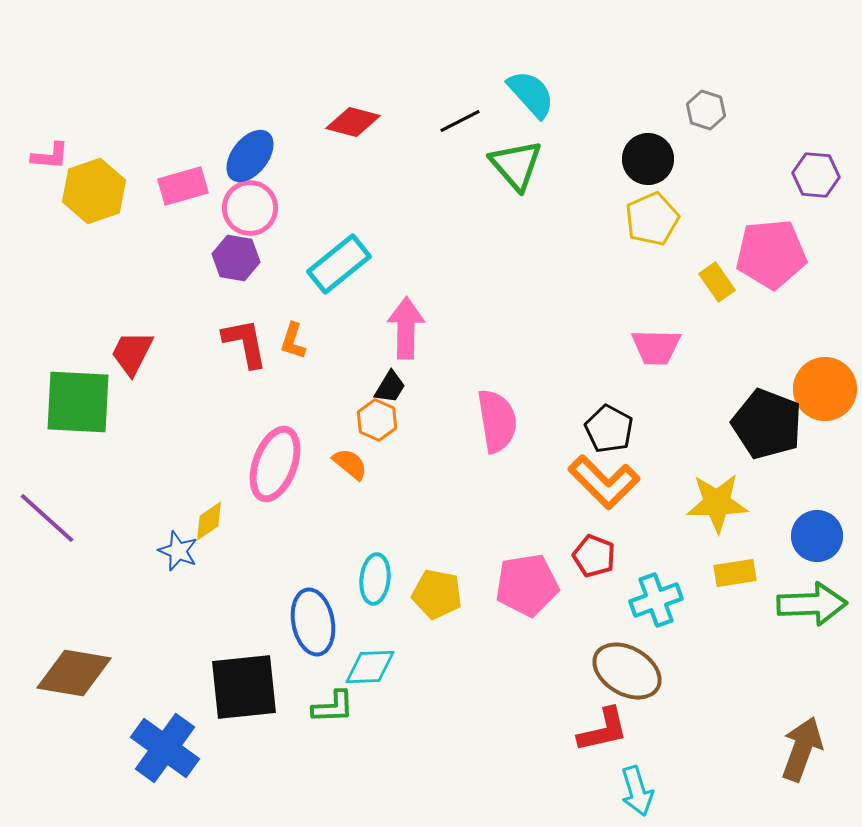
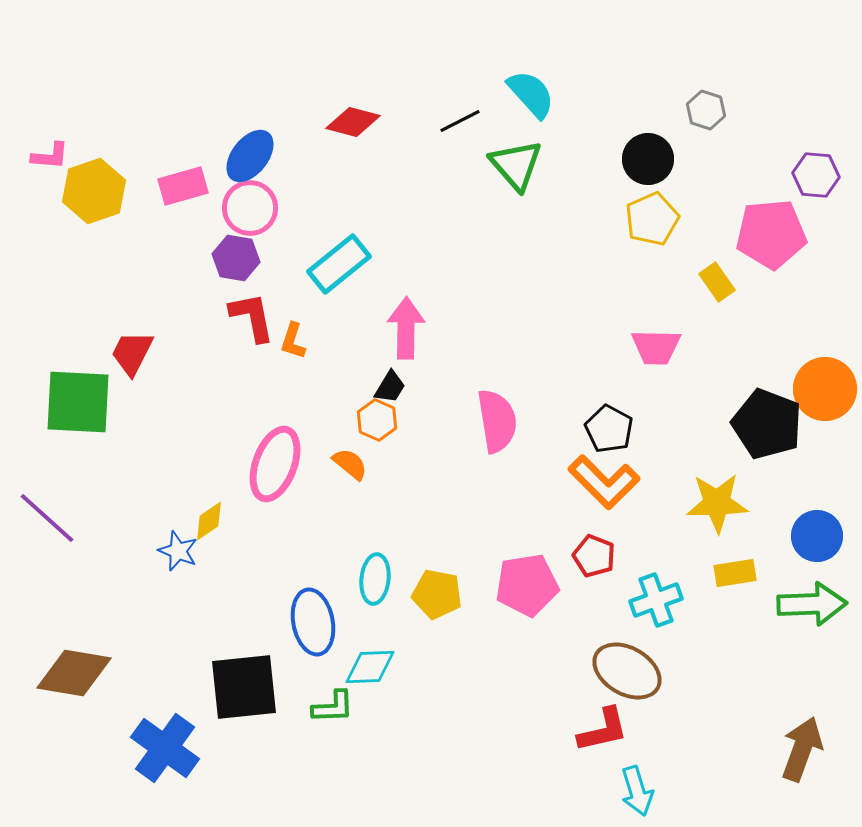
pink pentagon at (771, 254): moved 20 px up
red L-shape at (245, 343): moved 7 px right, 26 px up
